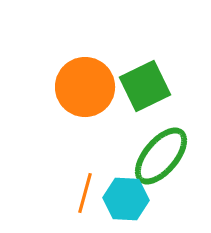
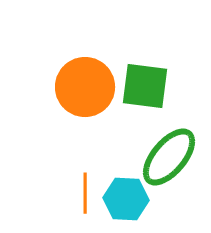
green square: rotated 33 degrees clockwise
green ellipse: moved 8 px right, 1 px down
orange line: rotated 15 degrees counterclockwise
